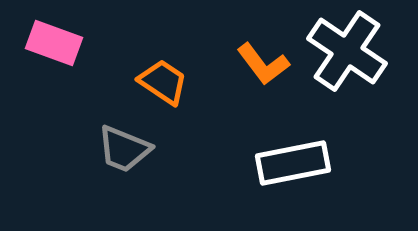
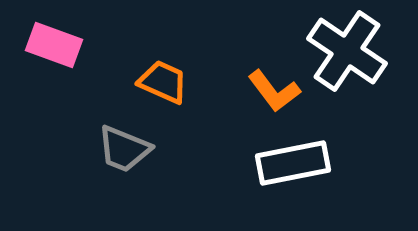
pink rectangle: moved 2 px down
orange L-shape: moved 11 px right, 27 px down
orange trapezoid: rotated 10 degrees counterclockwise
